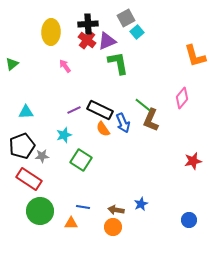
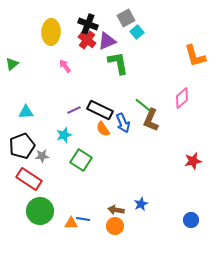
black cross: rotated 24 degrees clockwise
pink diamond: rotated 10 degrees clockwise
blue line: moved 12 px down
blue circle: moved 2 px right
orange circle: moved 2 px right, 1 px up
